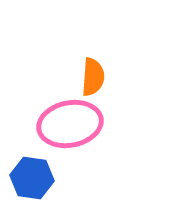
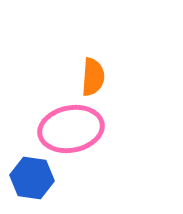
pink ellipse: moved 1 px right, 5 px down
